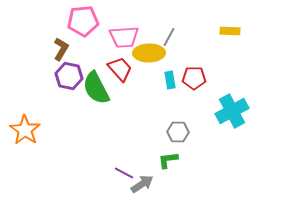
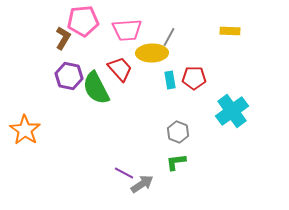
pink trapezoid: moved 3 px right, 7 px up
brown L-shape: moved 2 px right, 11 px up
yellow ellipse: moved 3 px right
cyan cross: rotated 8 degrees counterclockwise
gray hexagon: rotated 20 degrees clockwise
green L-shape: moved 8 px right, 2 px down
